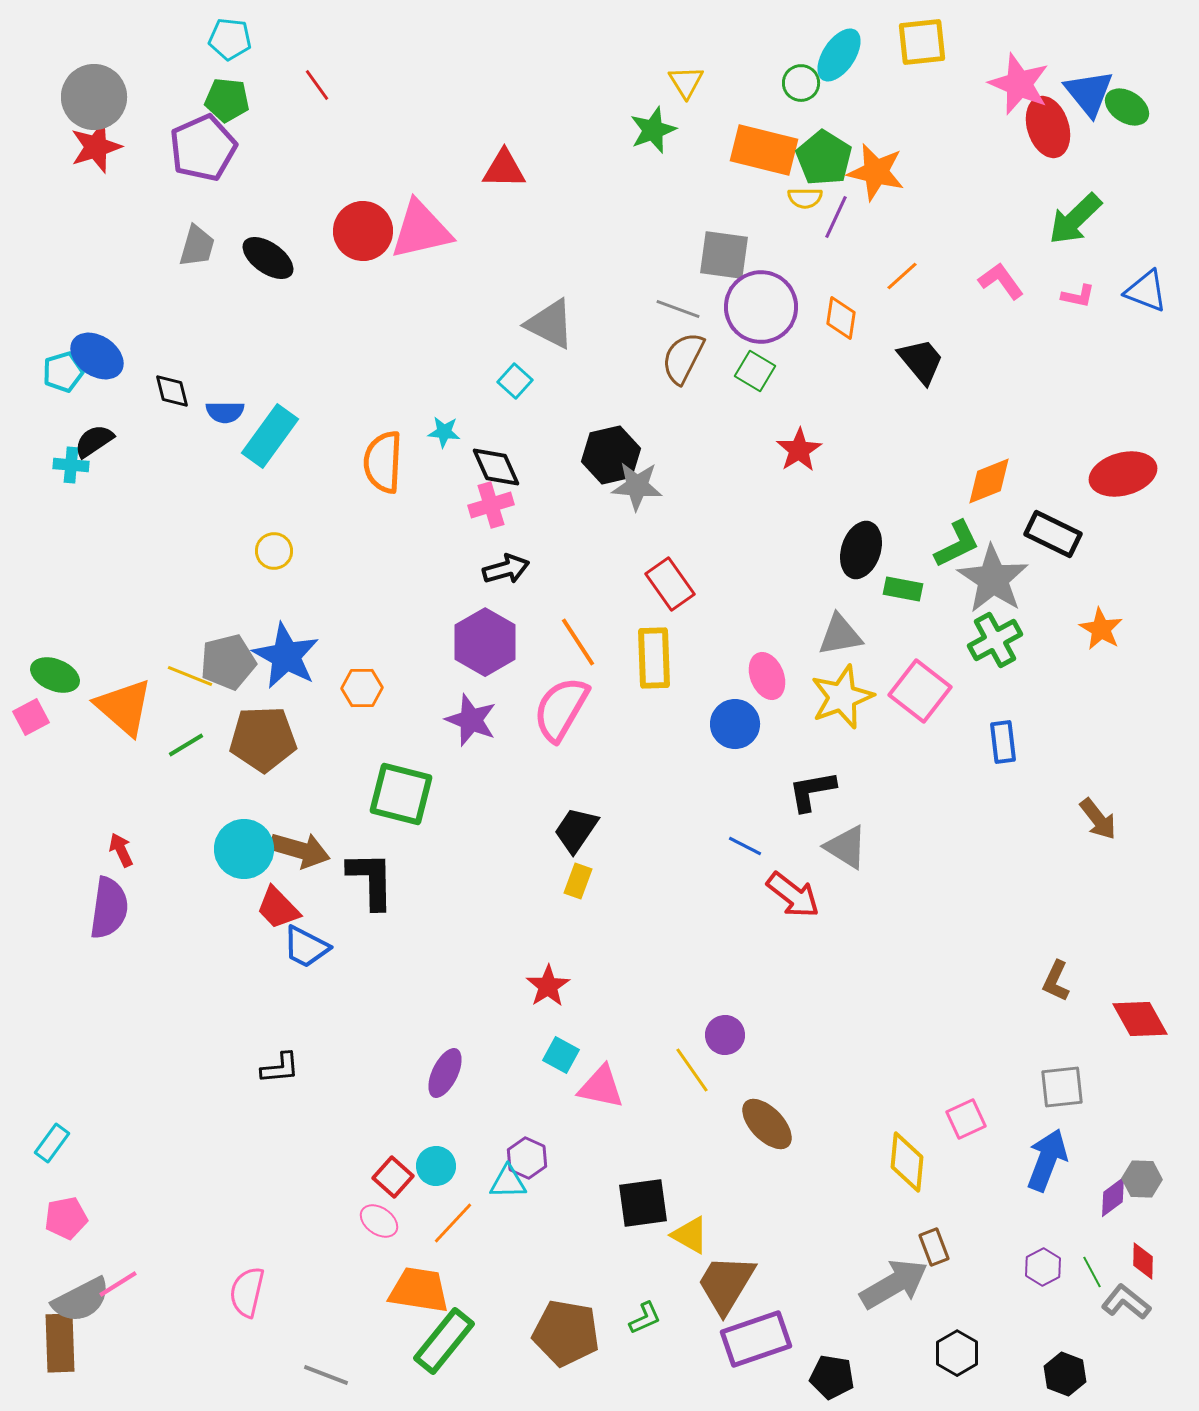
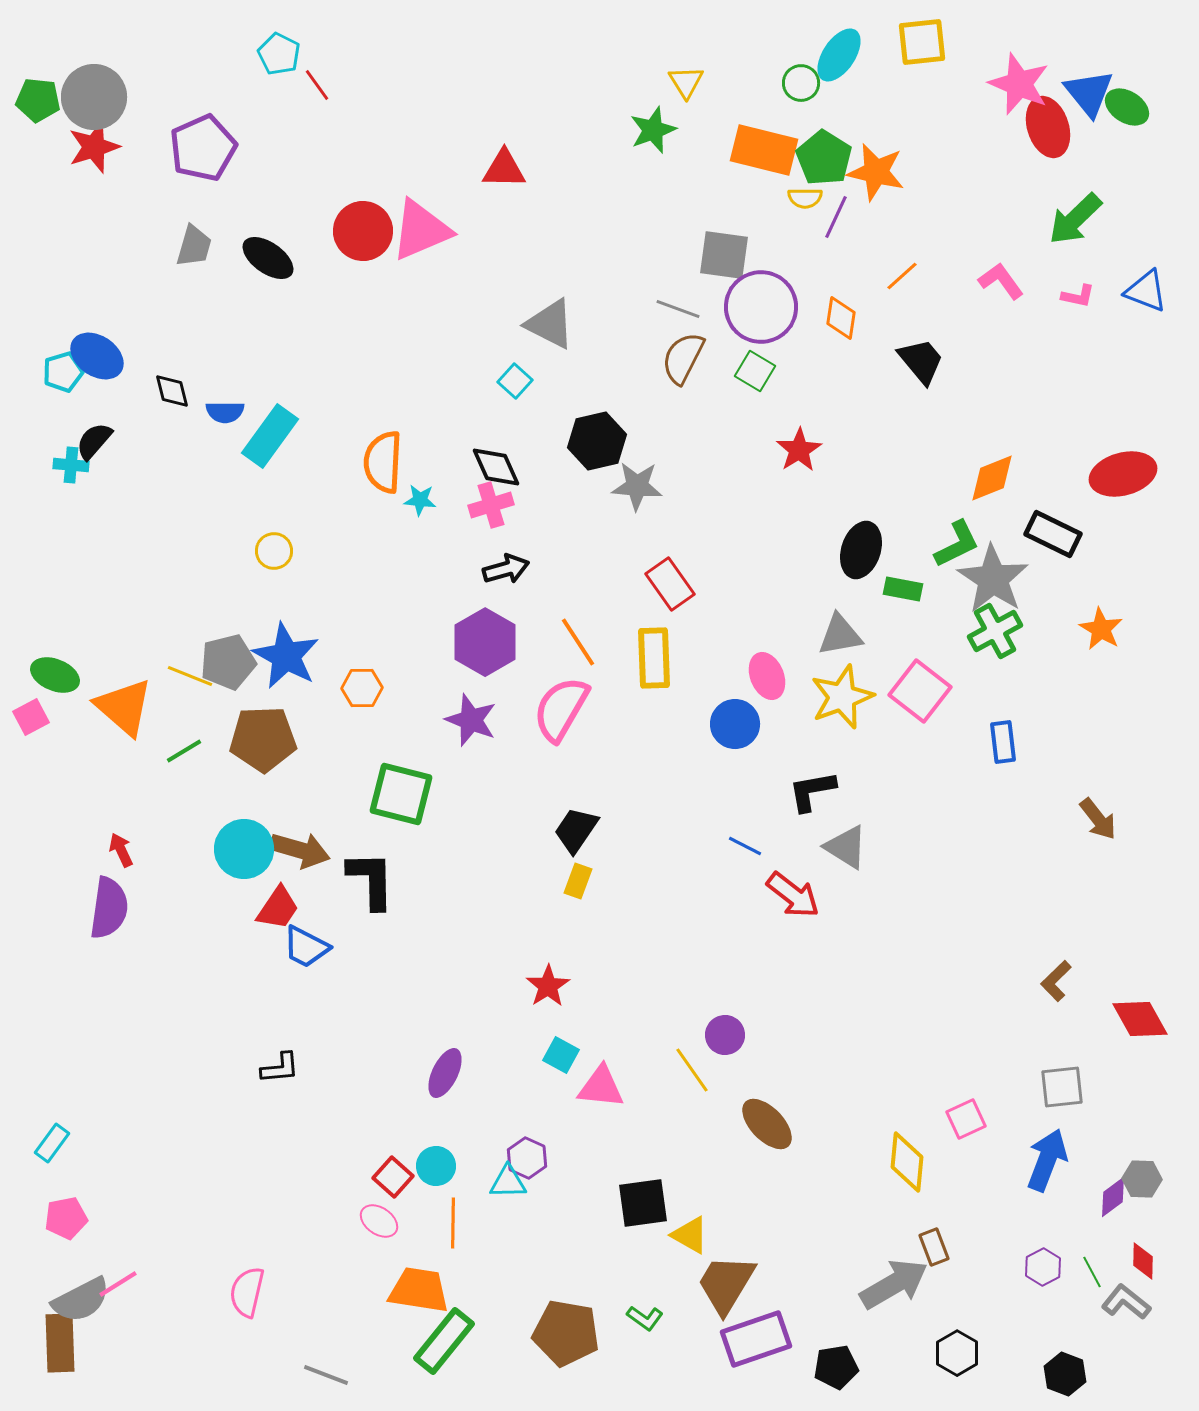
cyan pentagon at (230, 39): moved 49 px right, 15 px down; rotated 21 degrees clockwise
green pentagon at (227, 100): moved 189 px left
red star at (96, 147): moved 2 px left
pink triangle at (421, 230): rotated 10 degrees counterclockwise
gray trapezoid at (197, 246): moved 3 px left
cyan star at (444, 432): moved 24 px left, 68 px down
black semicircle at (94, 441): rotated 15 degrees counterclockwise
black hexagon at (611, 455): moved 14 px left, 14 px up
orange diamond at (989, 481): moved 3 px right, 3 px up
green cross at (995, 640): moved 9 px up
green line at (186, 745): moved 2 px left, 6 px down
red trapezoid at (278, 908): rotated 102 degrees counterclockwise
brown L-shape at (1056, 981): rotated 21 degrees clockwise
pink triangle at (601, 1087): rotated 6 degrees counterclockwise
orange line at (453, 1223): rotated 42 degrees counterclockwise
green L-shape at (645, 1318): rotated 60 degrees clockwise
black pentagon at (832, 1377): moved 4 px right, 10 px up; rotated 18 degrees counterclockwise
